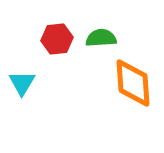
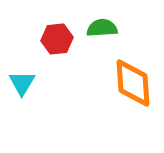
green semicircle: moved 1 px right, 10 px up
